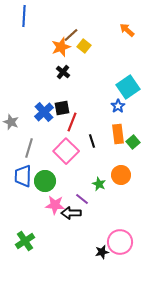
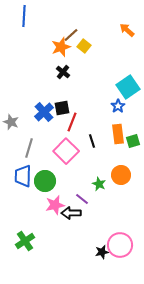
green square: moved 1 px up; rotated 24 degrees clockwise
pink star: rotated 18 degrees counterclockwise
pink circle: moved 3 px down
